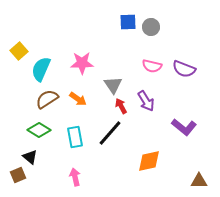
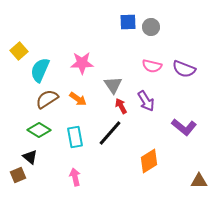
cyan semicircle: moved 1 px left, 1 px down
orange diamond: rotated 20 degrees counterclockwise
